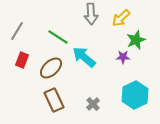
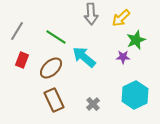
green line: moved 2 px left
